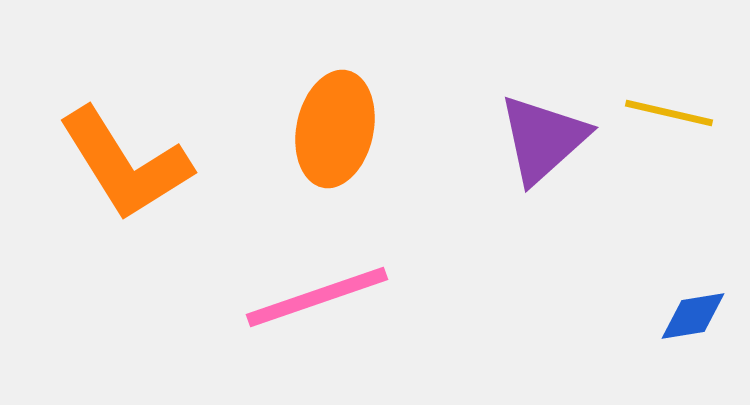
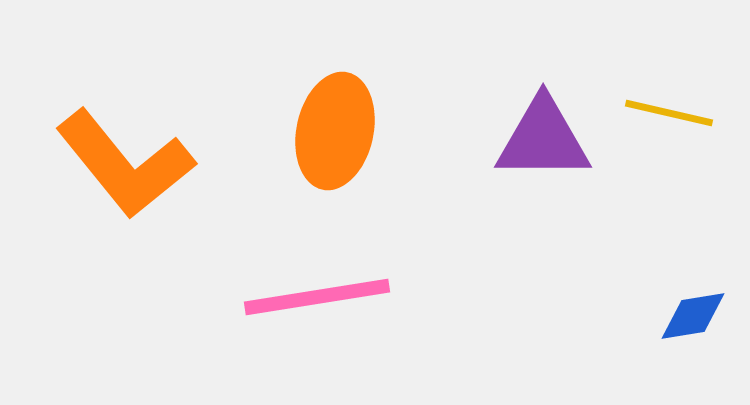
orange ellipse: moved 2 px down
purple triangle: rotated 42 degrees clockwise
orange L-shape: rotated 7 degrees counterclockwise
pink line: rotated 10 degrees clockwise
